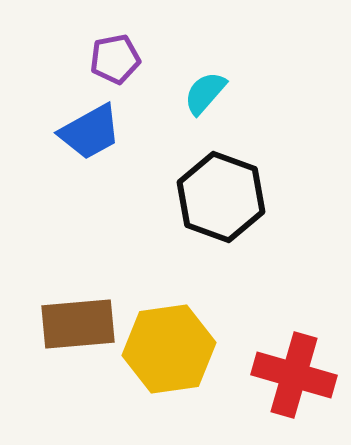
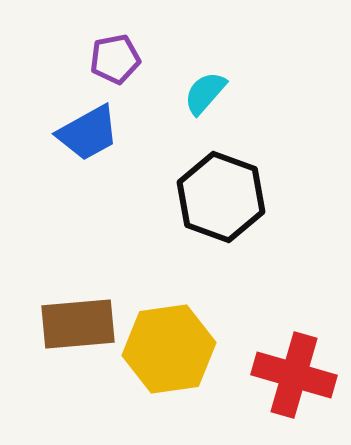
blue trapezoid: moved 2 px left, 1 px down
